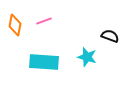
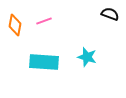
black semicircle: moved 22 px up
